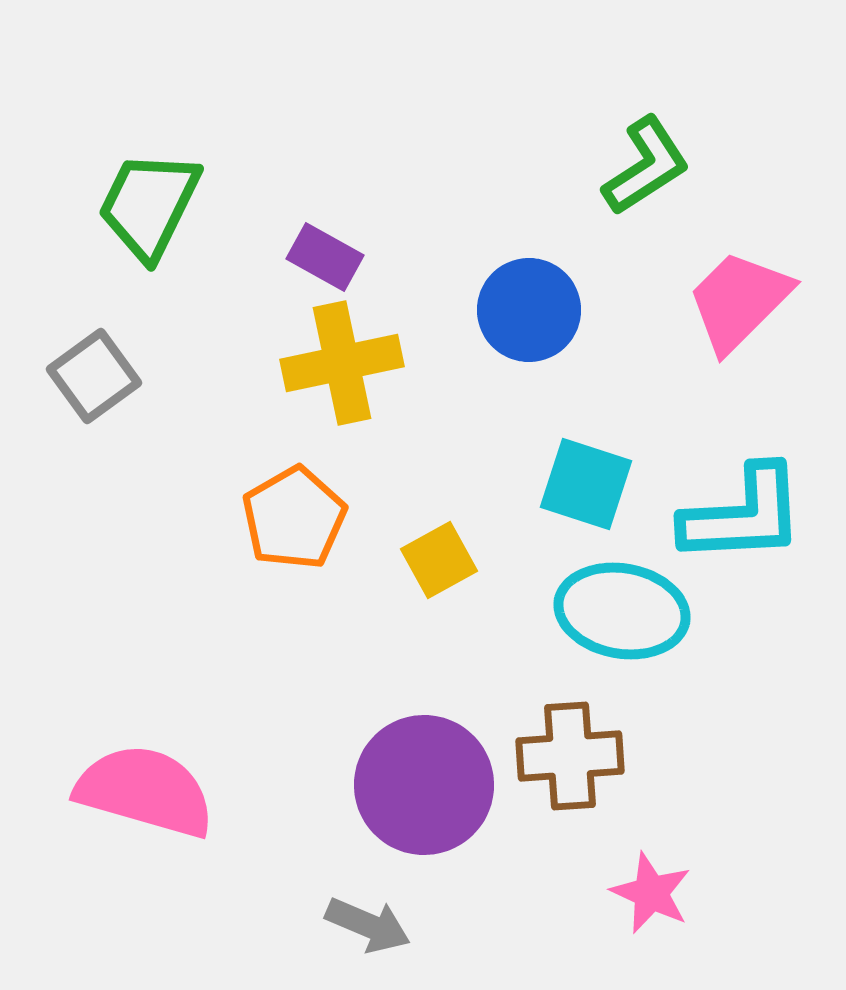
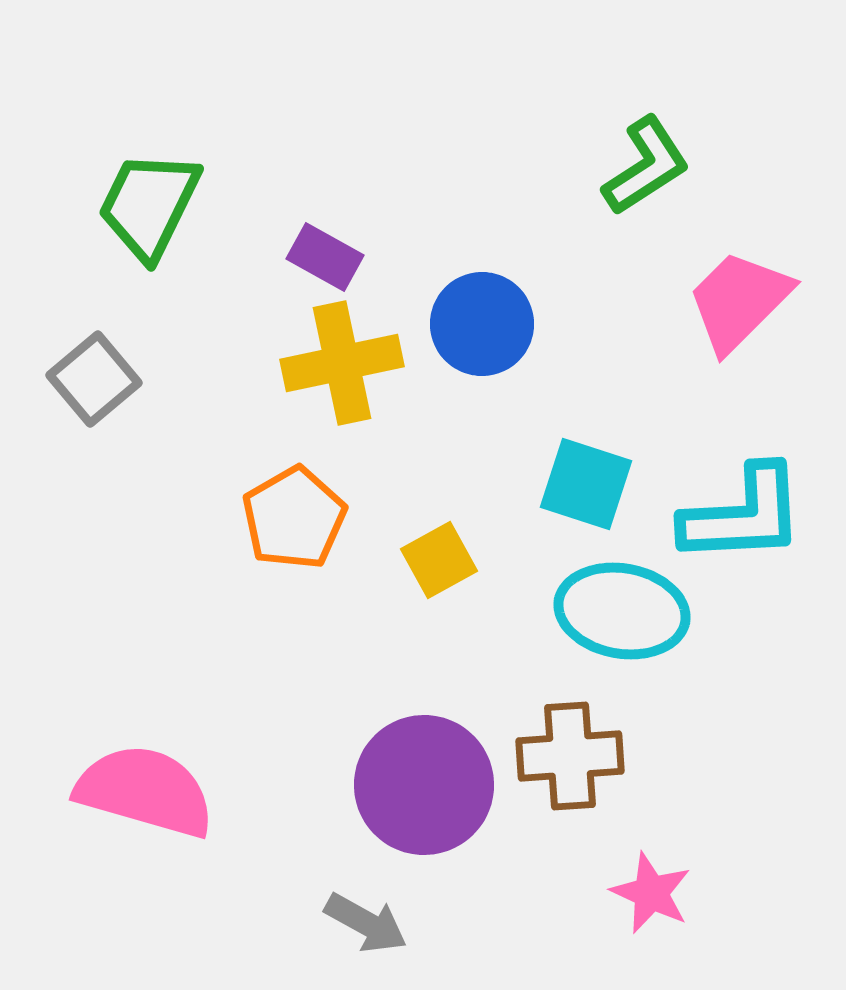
blue circle: moved 47 px left, 14 px down
gray square: moved 3 px down; rotated 4 degrees counterclockwise
gray arrow: moved 2 px left, 2 px up; rotated 6 degrees clockwise
